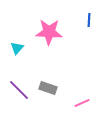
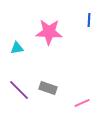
cyan triangle: rotated 40 degrees clockwise
